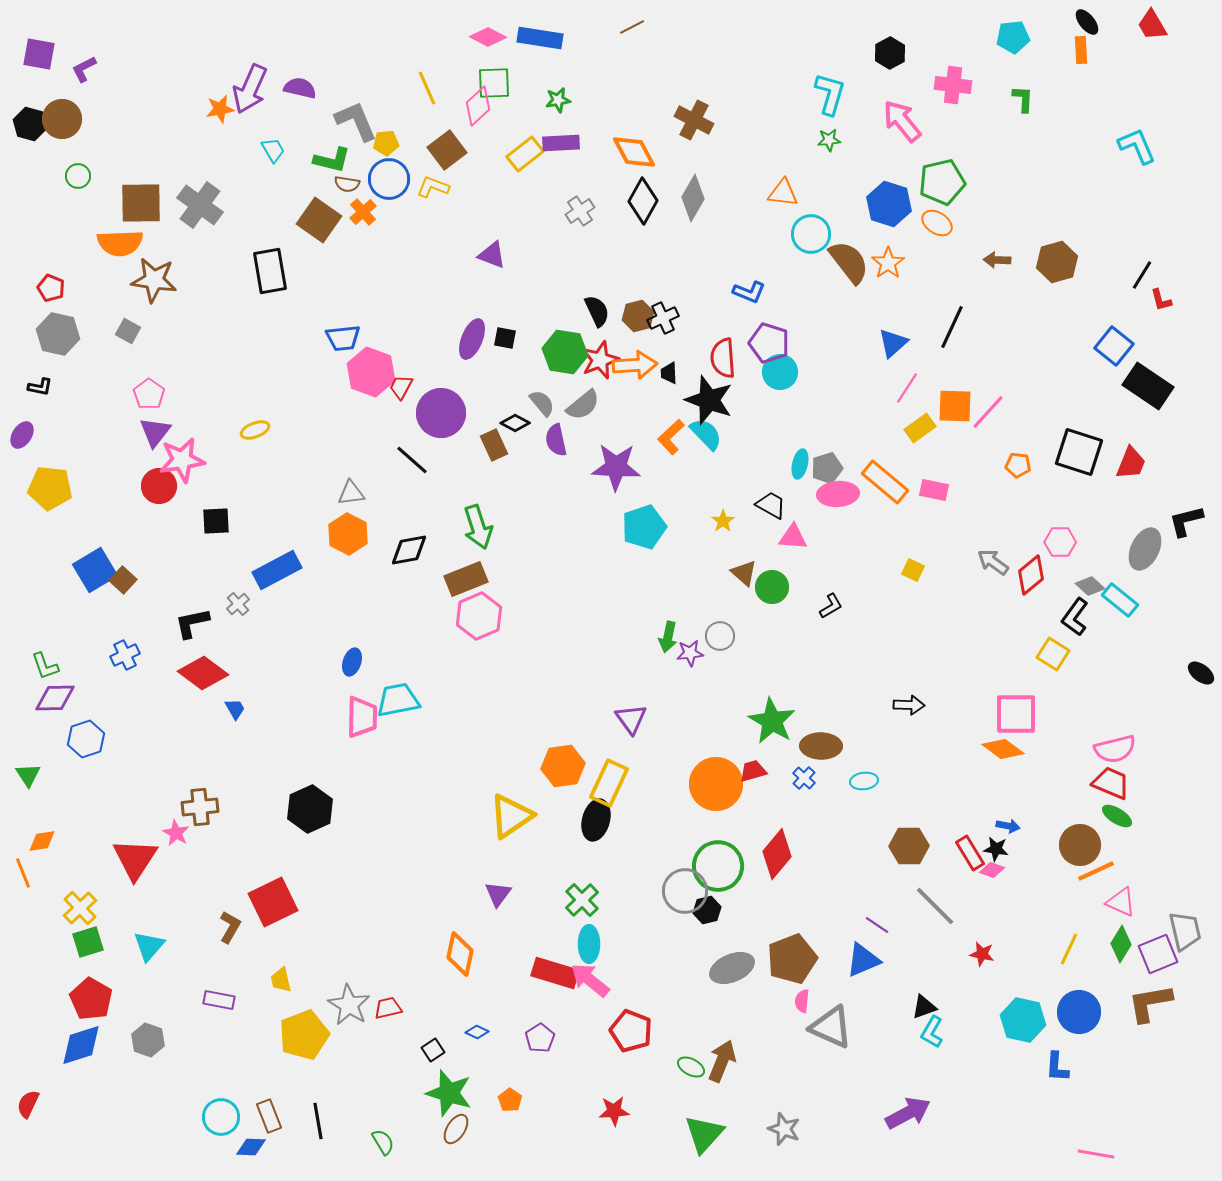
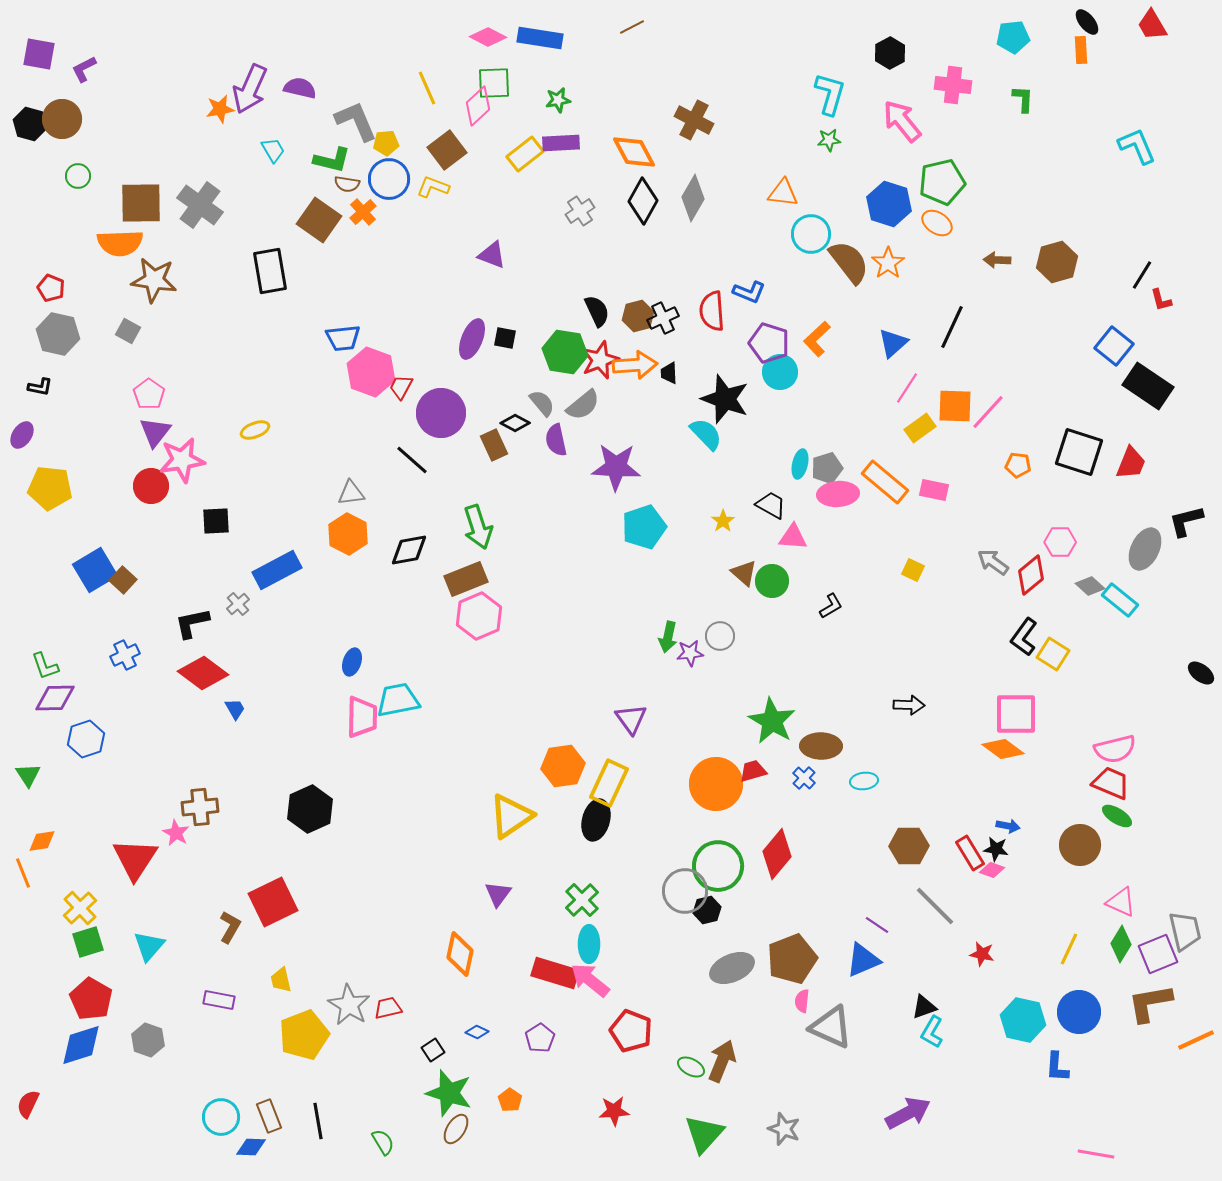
red semicircle at (723, 358): moved 11 px left, 47 px up
black star at (709, 400): moved 16 px right, 1 px up
orange L-shape at (671, 437): moved 146 px right, 98 px up
red circle at (159, 486): moved 8 px left
green circle at (772, 587): moved 6 px up
black L-shape at (1075, 617): moved 51 px left, 20 px down
orange line at (1096, 871): moved 100 px right, 169 px down
